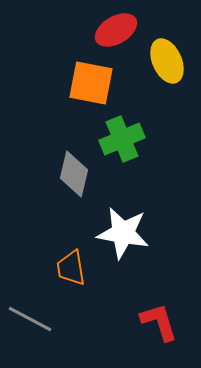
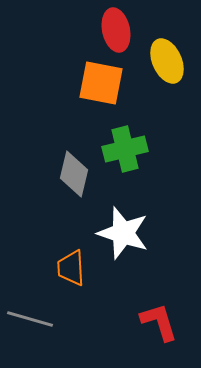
red ellipse: rotated 72 degrees counterclockwise
orange square: moved 10 px right
green cross: moved 3 px right, 10 px down; rotated 9 degrees clockwise
white star: rotated 8 degrees clockwise
orange trapezoid: rotated 6 degrees clockwise
gray line: rotated 12 degrees counterclockwise
